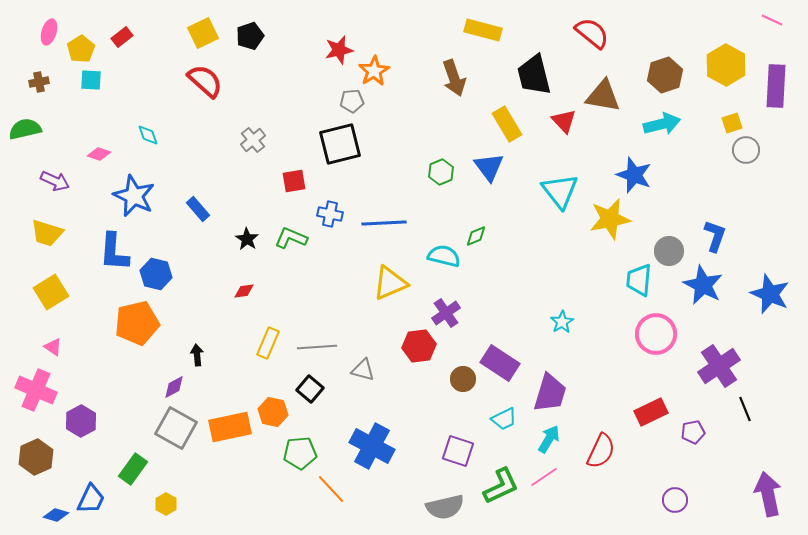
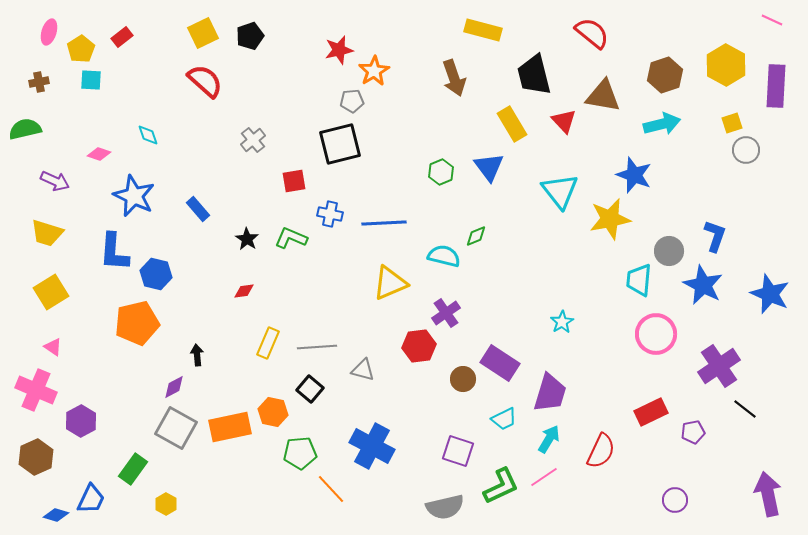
yellow rectangle at (507, 124): moved 5 px right
black line at (745, 409): rotated 30 degrees counterclockwise
